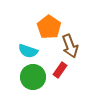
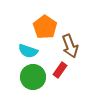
orange pentagon: moved 4 px left
